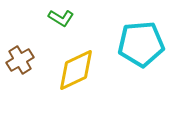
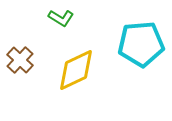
brown cross: rotated 16 degrees counterclockwise
